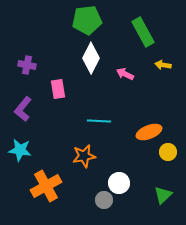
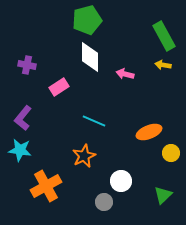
green pentagon: rotated 8 degrees counterclockwise
green rectangle: moved 21 px right, 4 px down
white diamond: moved 1 px left, 1 px up; rotated 28 degrees counterclockwise
pink arrow: rotated 12 degrees counterclockwise
pink rectangle: moved 1 px right, 2 px up; rotated 66 degrees clockwise
purple L-shape: moved 9 px down
cyan line: moved 5 px left; rotated 20 degrees clockwise
yellow circle: moved 3 px right, 1 px down
orange star: rotated 15 degrees counterclockwise
white circle: moved 2 px right, 2 px up
gray circle: moved 2 px down
